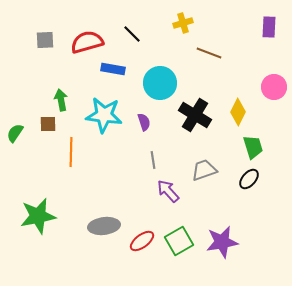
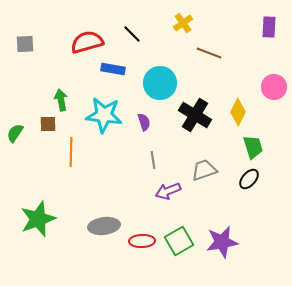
yellow cross: rotated 18 degrees counterclockwise
gray square: moved 20 px left, 4 px down
purple arrow: rotated 70 degrees counterclockwise
green star: moved 3 px down; rotated 9 degrees counterclockwise
red ellipse: rotated 35 degrees clockwise
